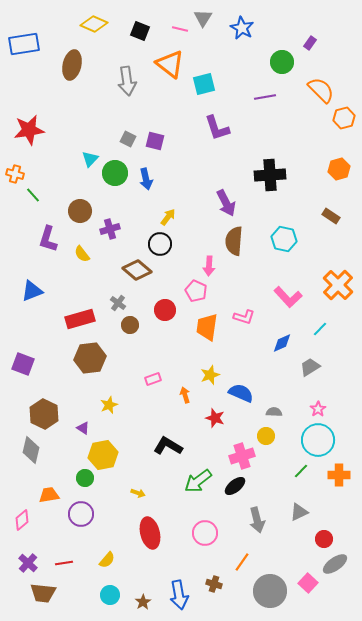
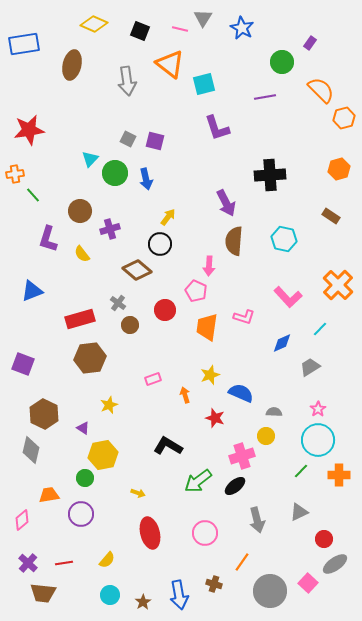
orange cross at (15, 174): rotated 24 degrees counterclockwise
